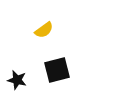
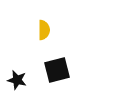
yellow semicircle: rotated 54 degrees counterclockwise
